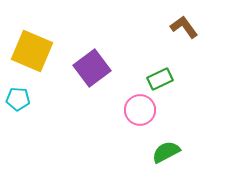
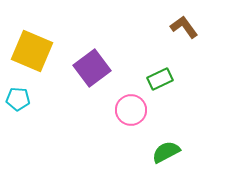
pink circle: moved 9 px left
